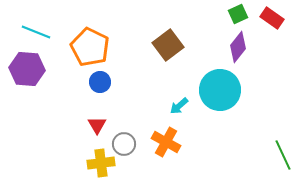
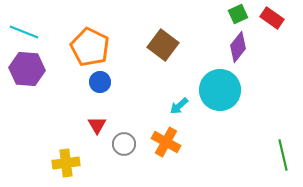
cyan line: moved 12 px left
brown square: moved 5 px left; rotated 16 degrees counterclockwise
green line: rotated 12 degrees clockwise
yellow cross: moved 35 px left
